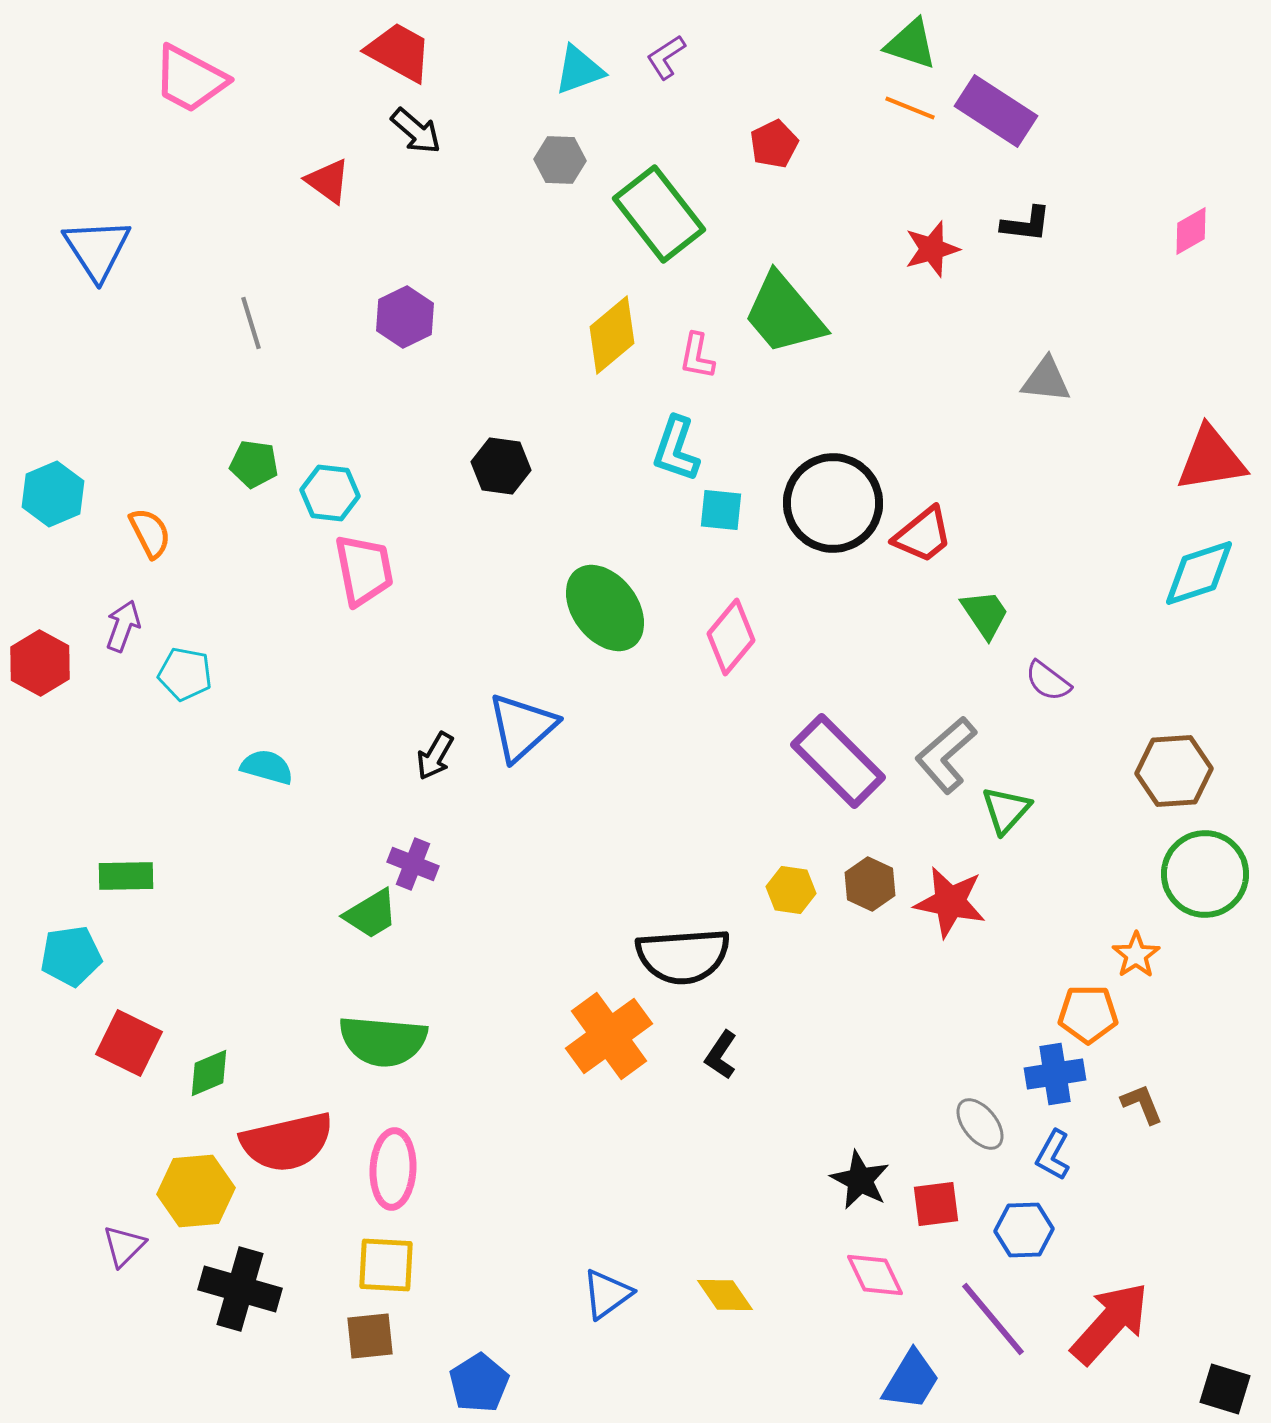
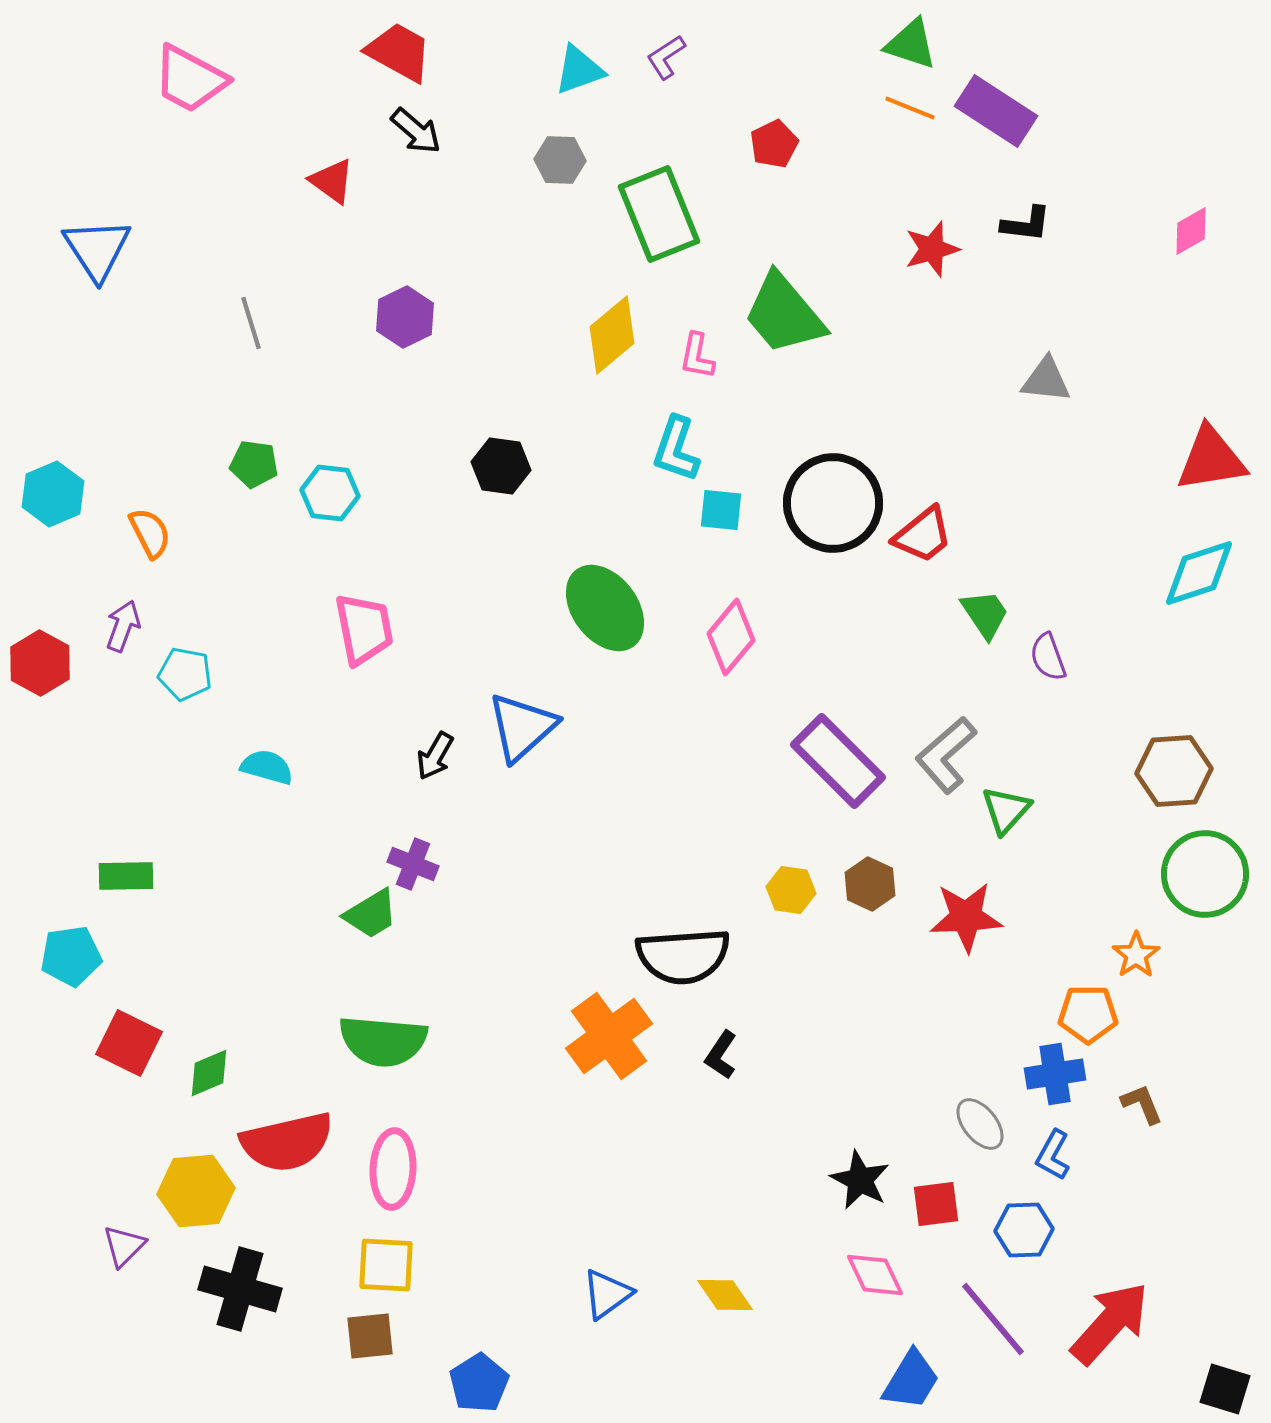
red triangle at (328, 181): moved 4 px right
green rectangle at (659, 214): rotated 16 degrees clockwise
pink trapezoid at (364, 570): moved 59 px down
purple semicircle at (1048, 681): moved 24 px up; rotated 33 degrees clockwise
red star at (950, 902): moved 16 px right, 15 px down; rotated 14 degrees counterclockwise
